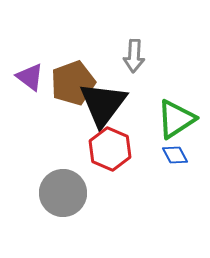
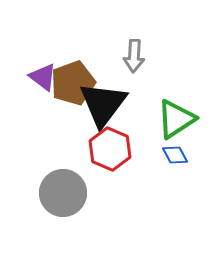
purple triangle: moved 13 px right
